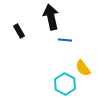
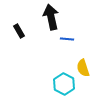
blue line: moved 2 px right, 1 px up
yellow semicircle: rotated 18 degrees clockwise
cyan hexagon: moved 1 px left
